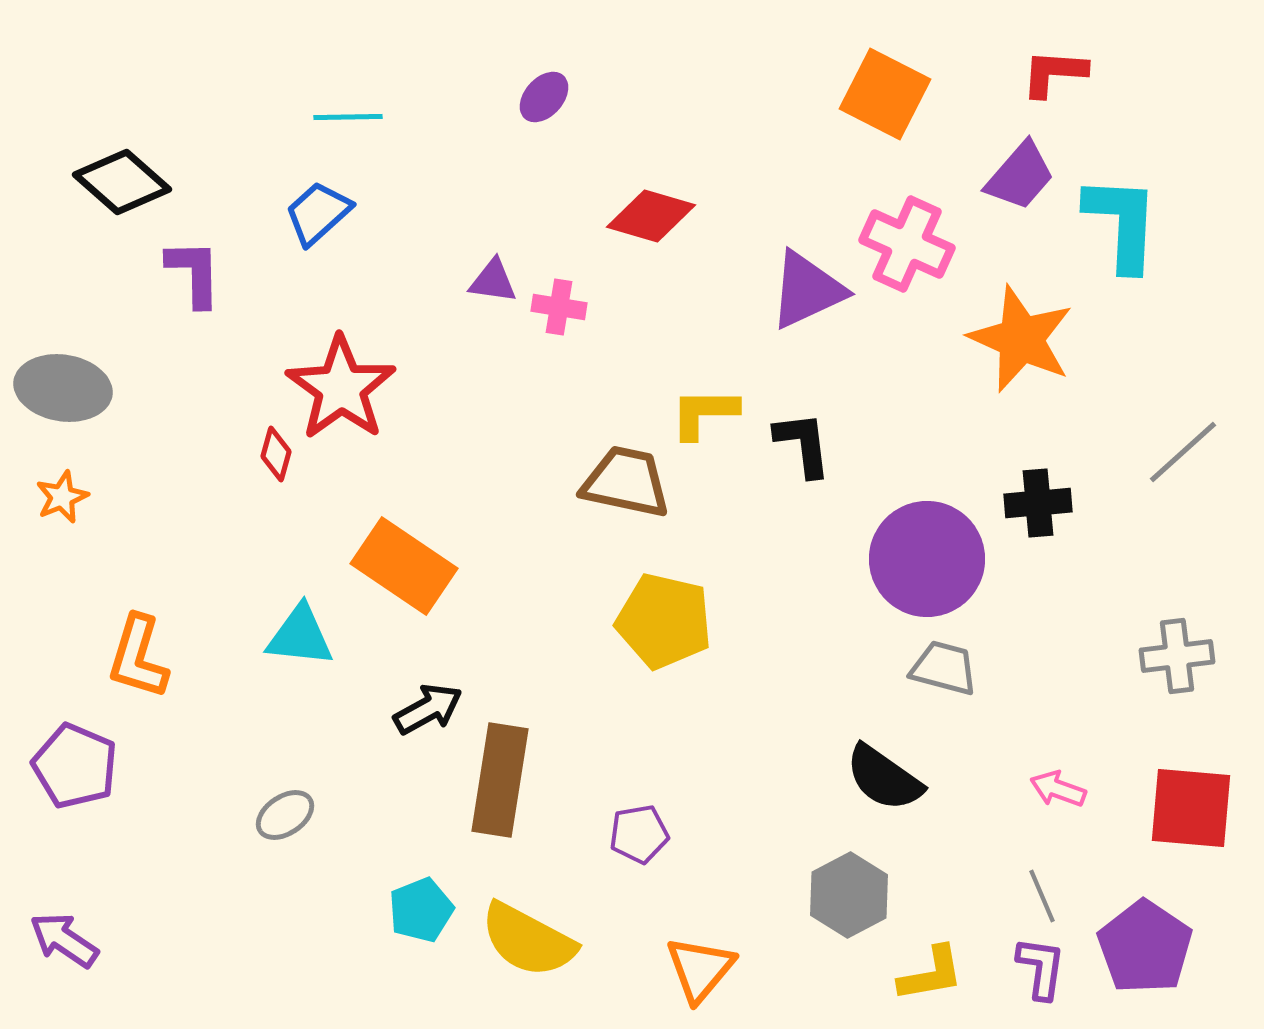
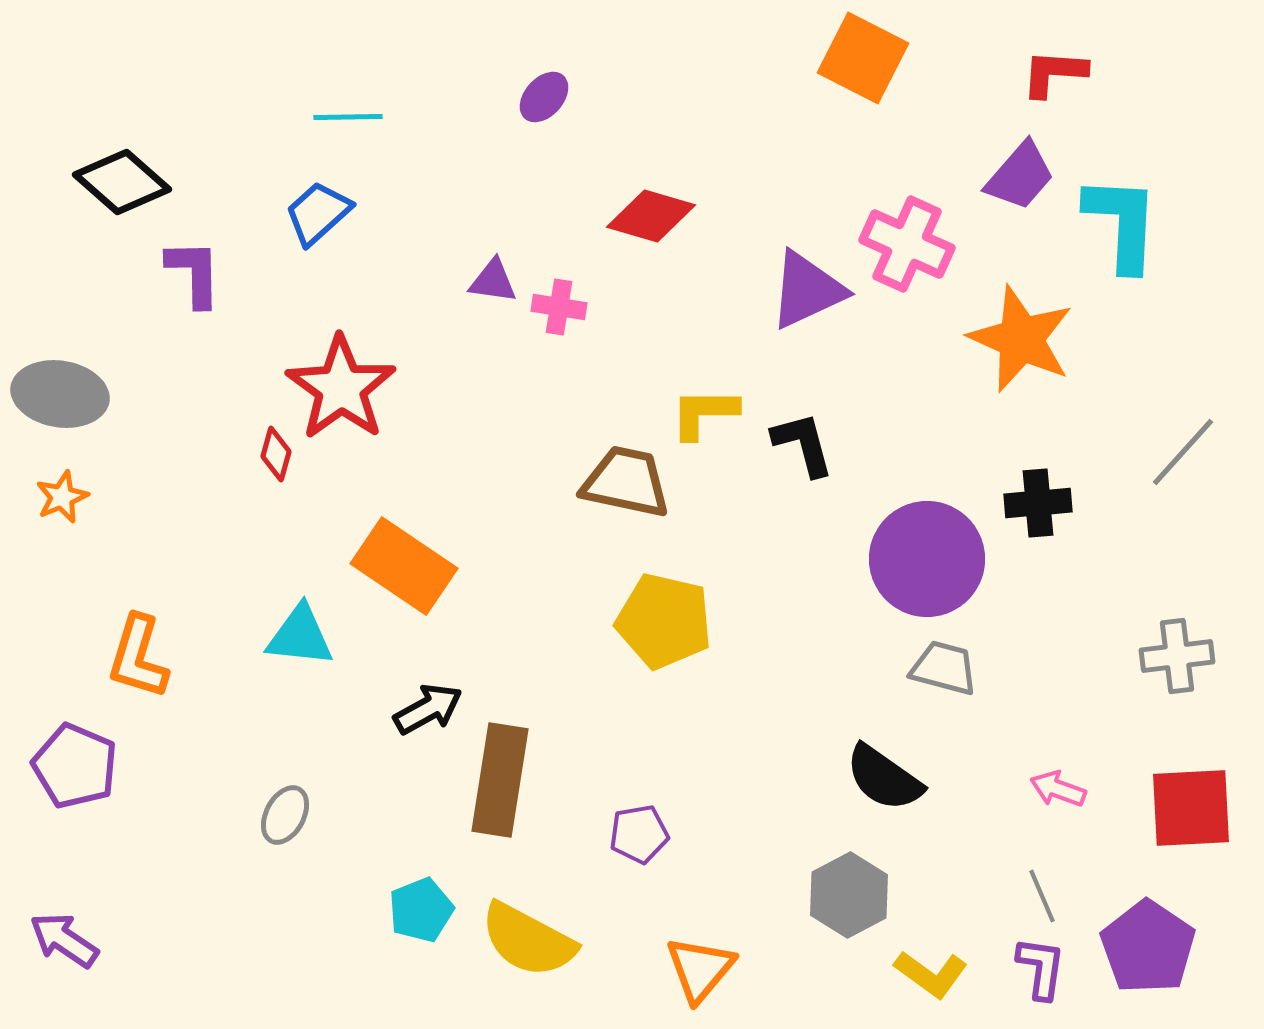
orange square at (885, 94): moved 22 px left, 36 px up
gray ellipse at (63, 388): moved 3 px left, 6 px down
black L-shape at (803, 444): rotated 8 degrees counterclockwise
gray line at (1183, 452): rotated 6 degrees counterclockwise
red square at (1191, 808): rotated 8 degrees counterclockwise
gray ellipse at (285, 815): rotated 28 degrees counterclockwise
purple pentagon at (1145, 947): moved 3 px right
yellow L-shape at (931, 974): rotated 46 degrees clockwise
